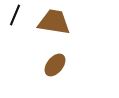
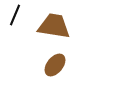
brown trapezoid: moved 4 px down
